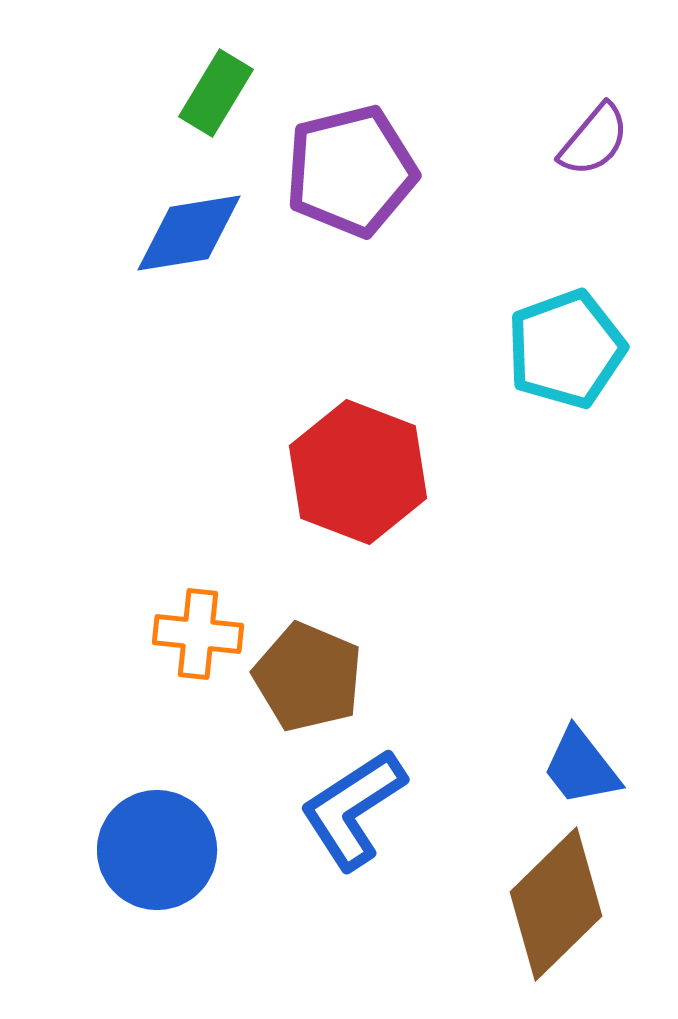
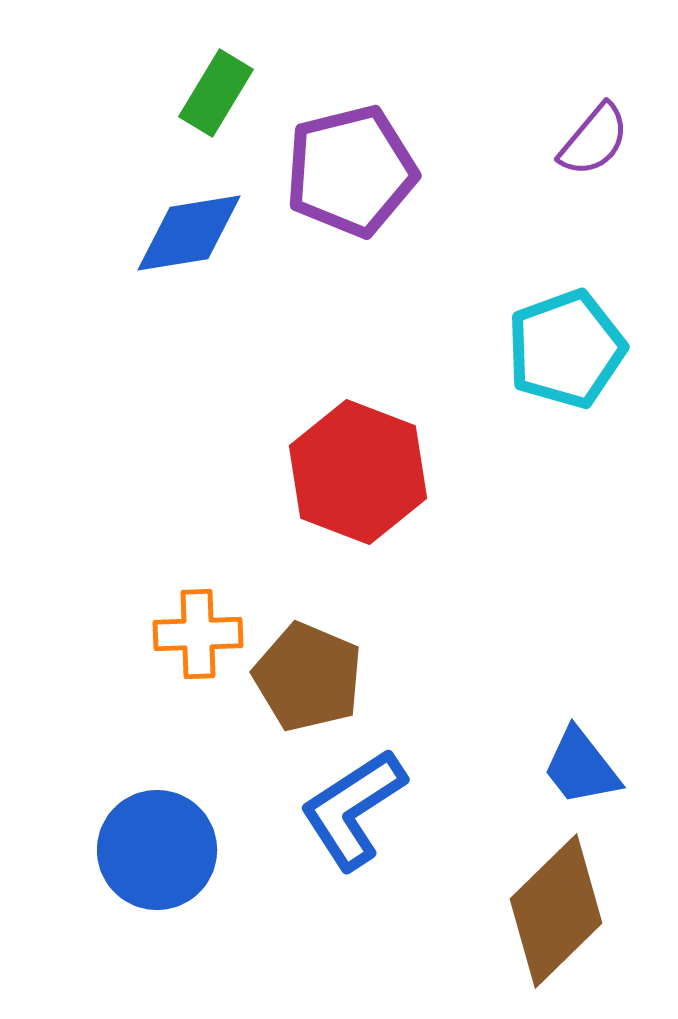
orange cross: rotated 8 degrees counterclockwise
brown diamond: moved 7 px down
